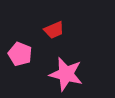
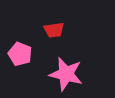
red trapezoid: rotated 15 degrees clockwise
